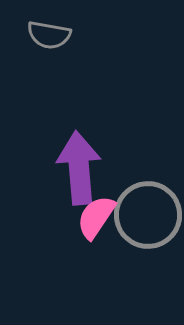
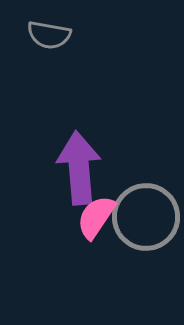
gray circle: moved 2 px left, 2 px down
